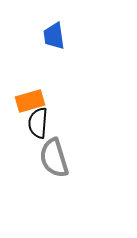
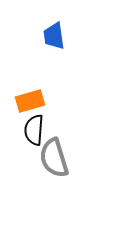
black semicircle: moved 4 px left, 7 px down
